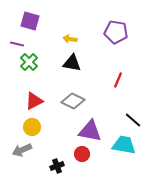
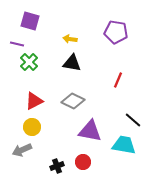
red circle: moved 1 px right, 8 px down
